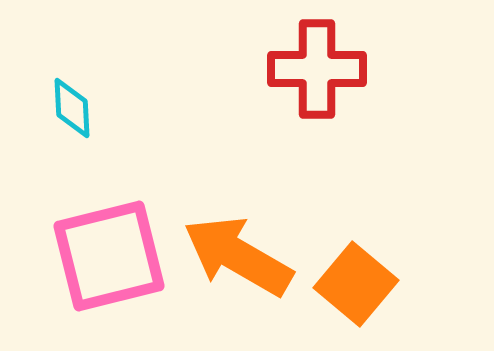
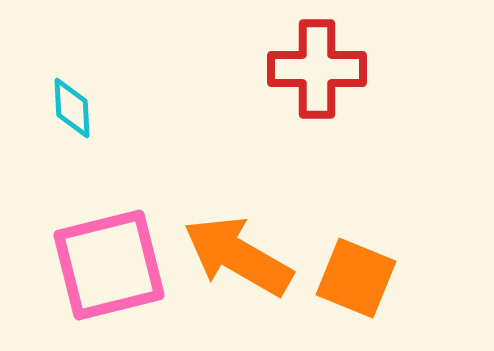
pink square: moved 9 px down
orange square: moved 6 px up; rotated 18 degrees counterclockwise
